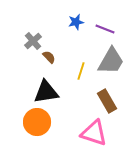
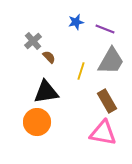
pink triangle: moved 9 px right; rotated 8 degrees counterclockwise
